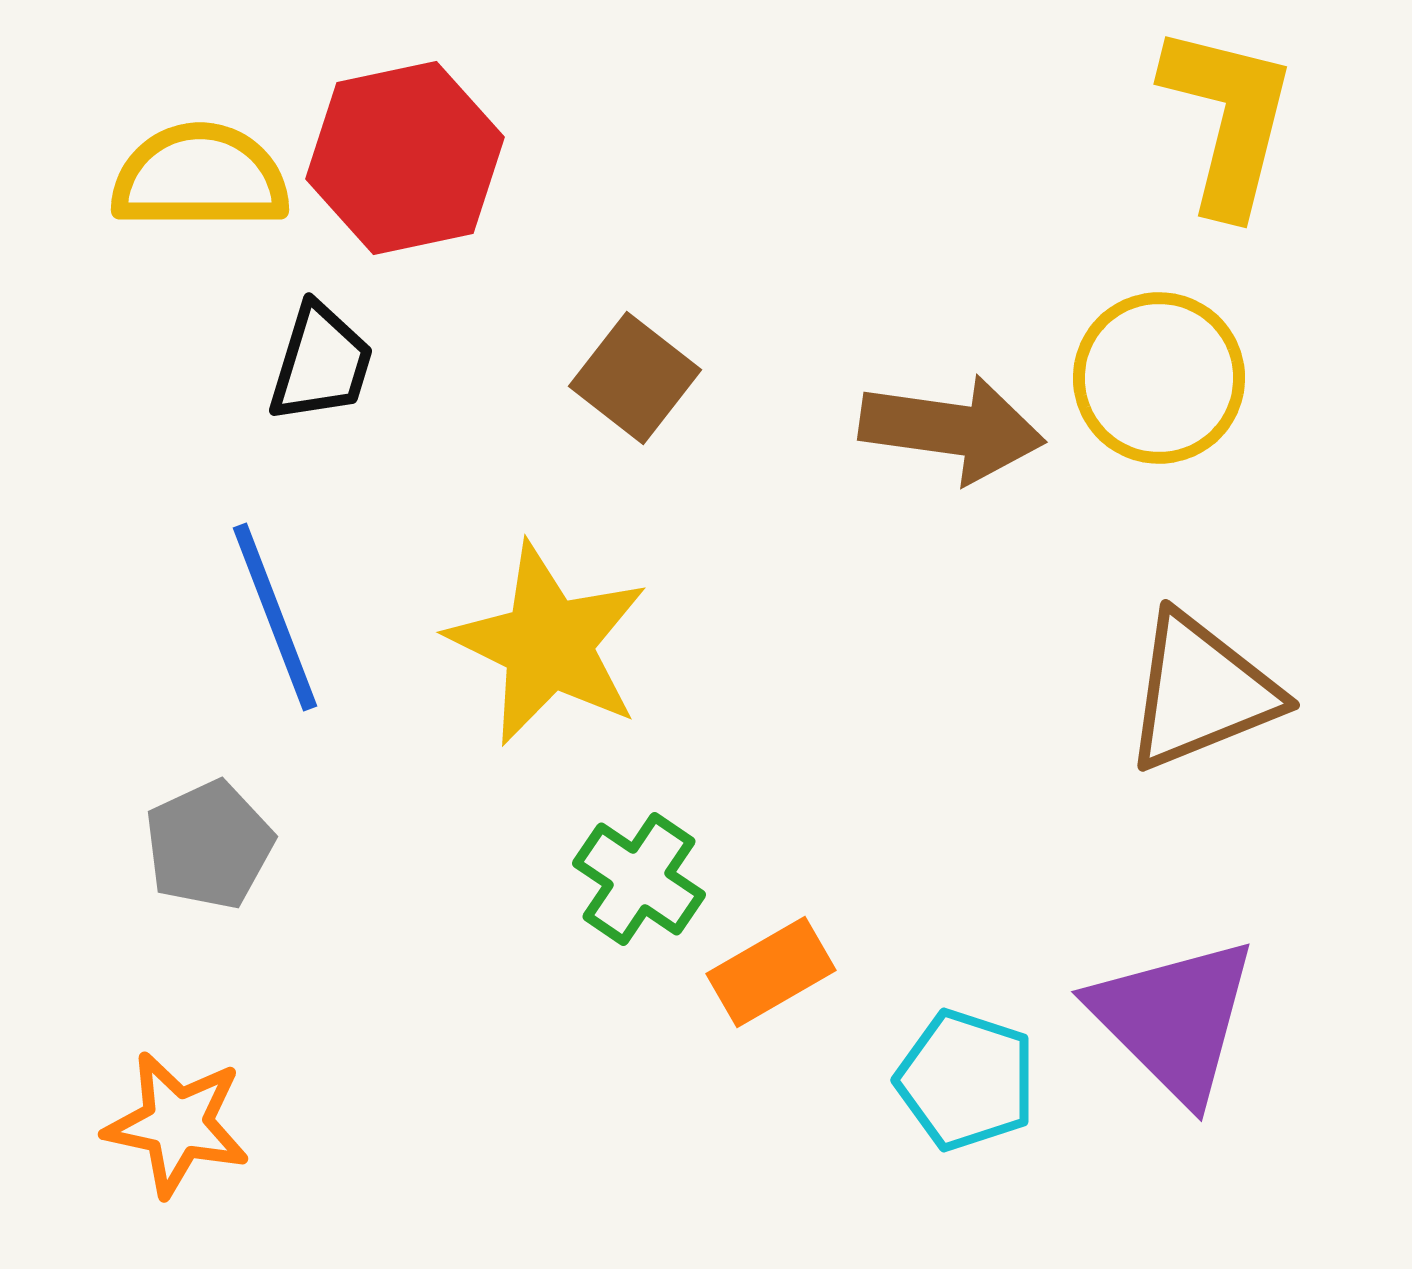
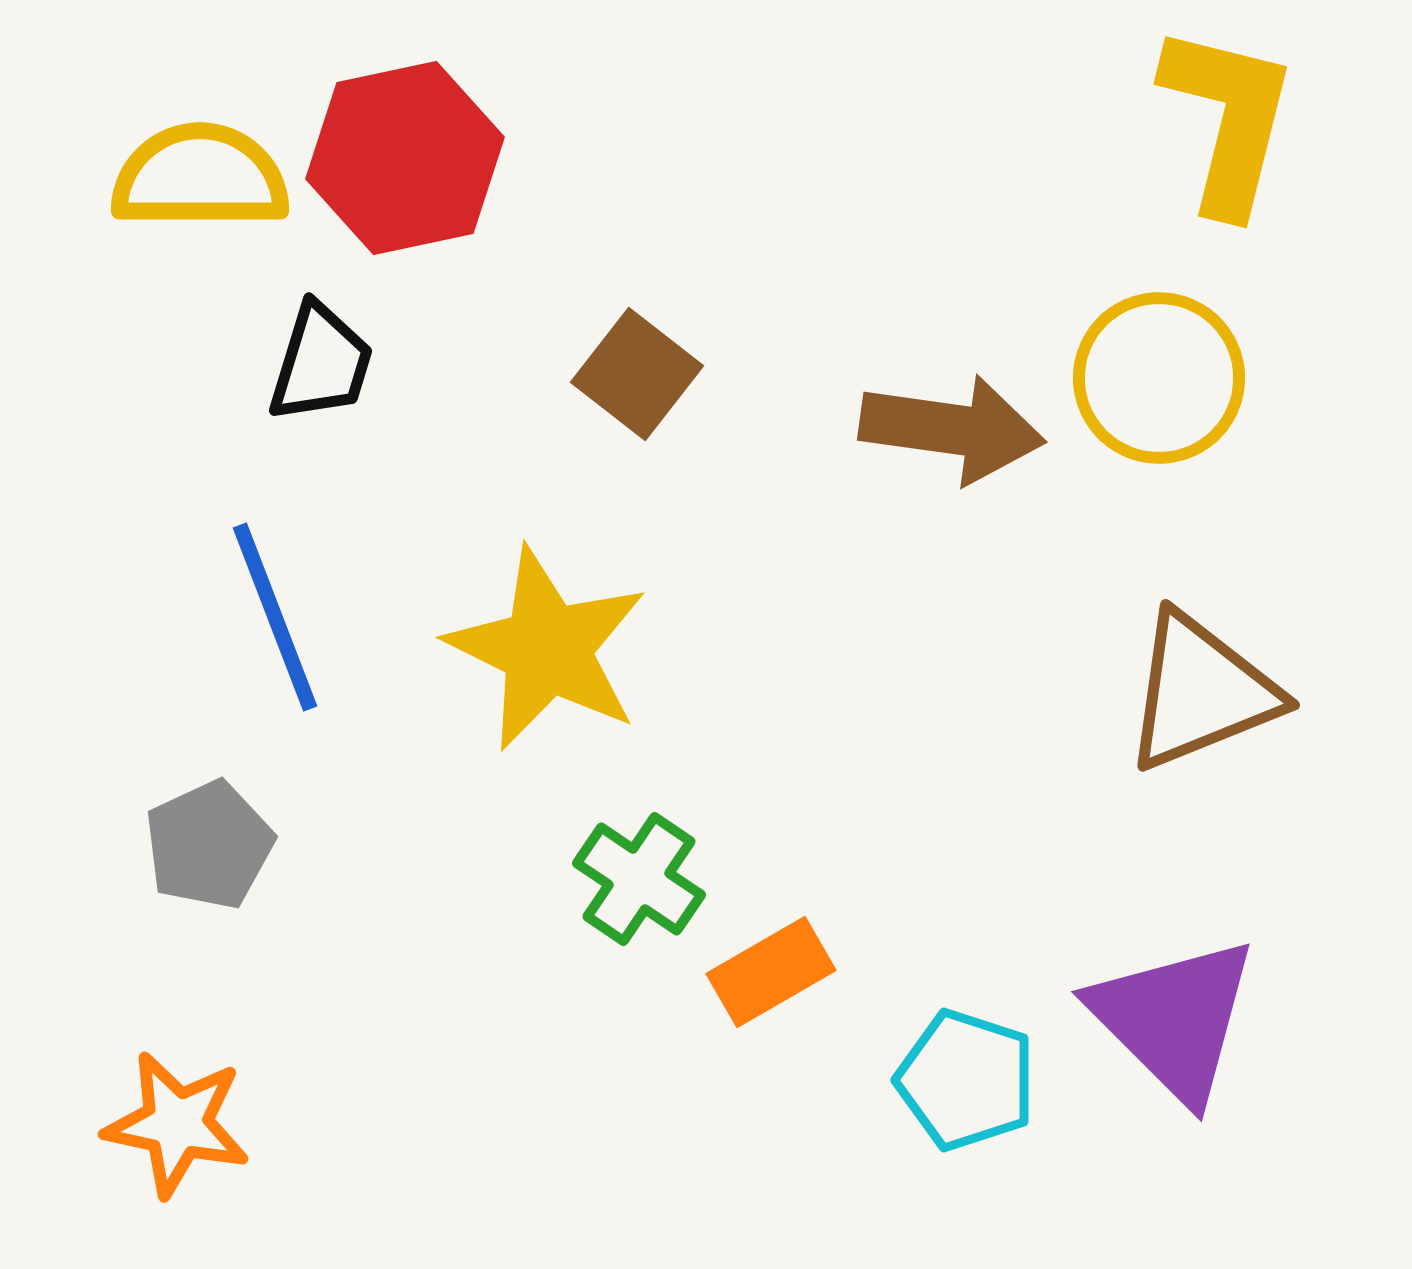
brown square: moved 2 px right, 4 px up
yellow star: moved 1 px left, 5 px down
